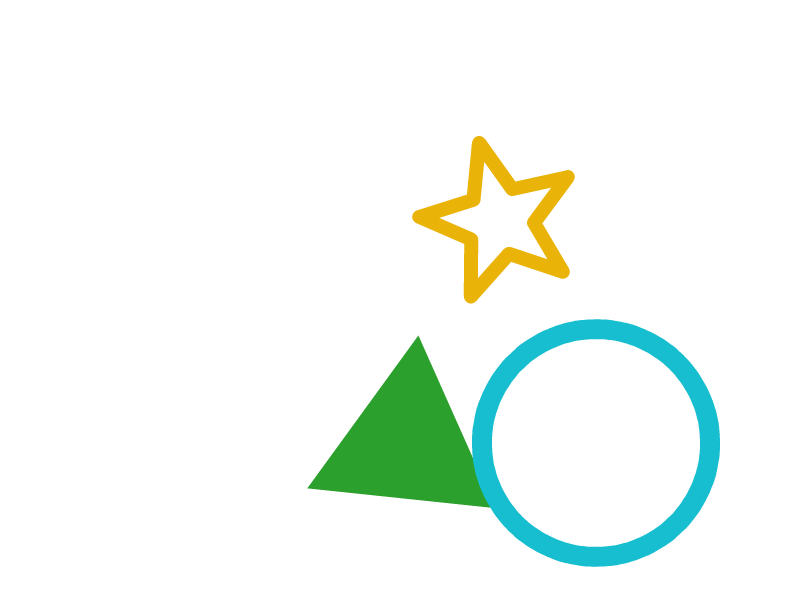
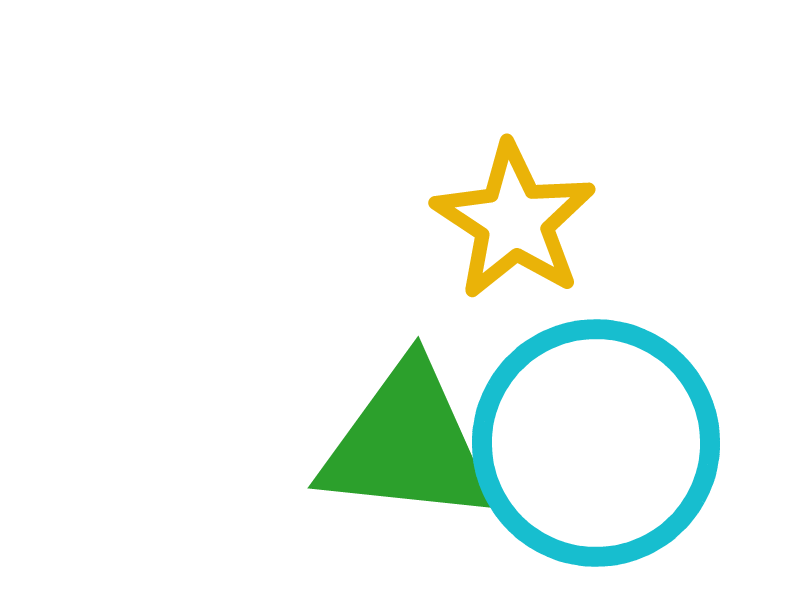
yellow star: moved 14 px right; rotated 10 degrees clockwise
